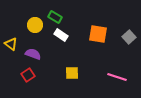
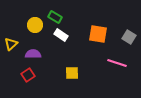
gray square: rotated 16 degrees counterclockwise
yellow triangle: rotated 40 degrees clockwise
purple semicircle: rotated 21 degrees counterclockwise
pink line: moved 14 px up
